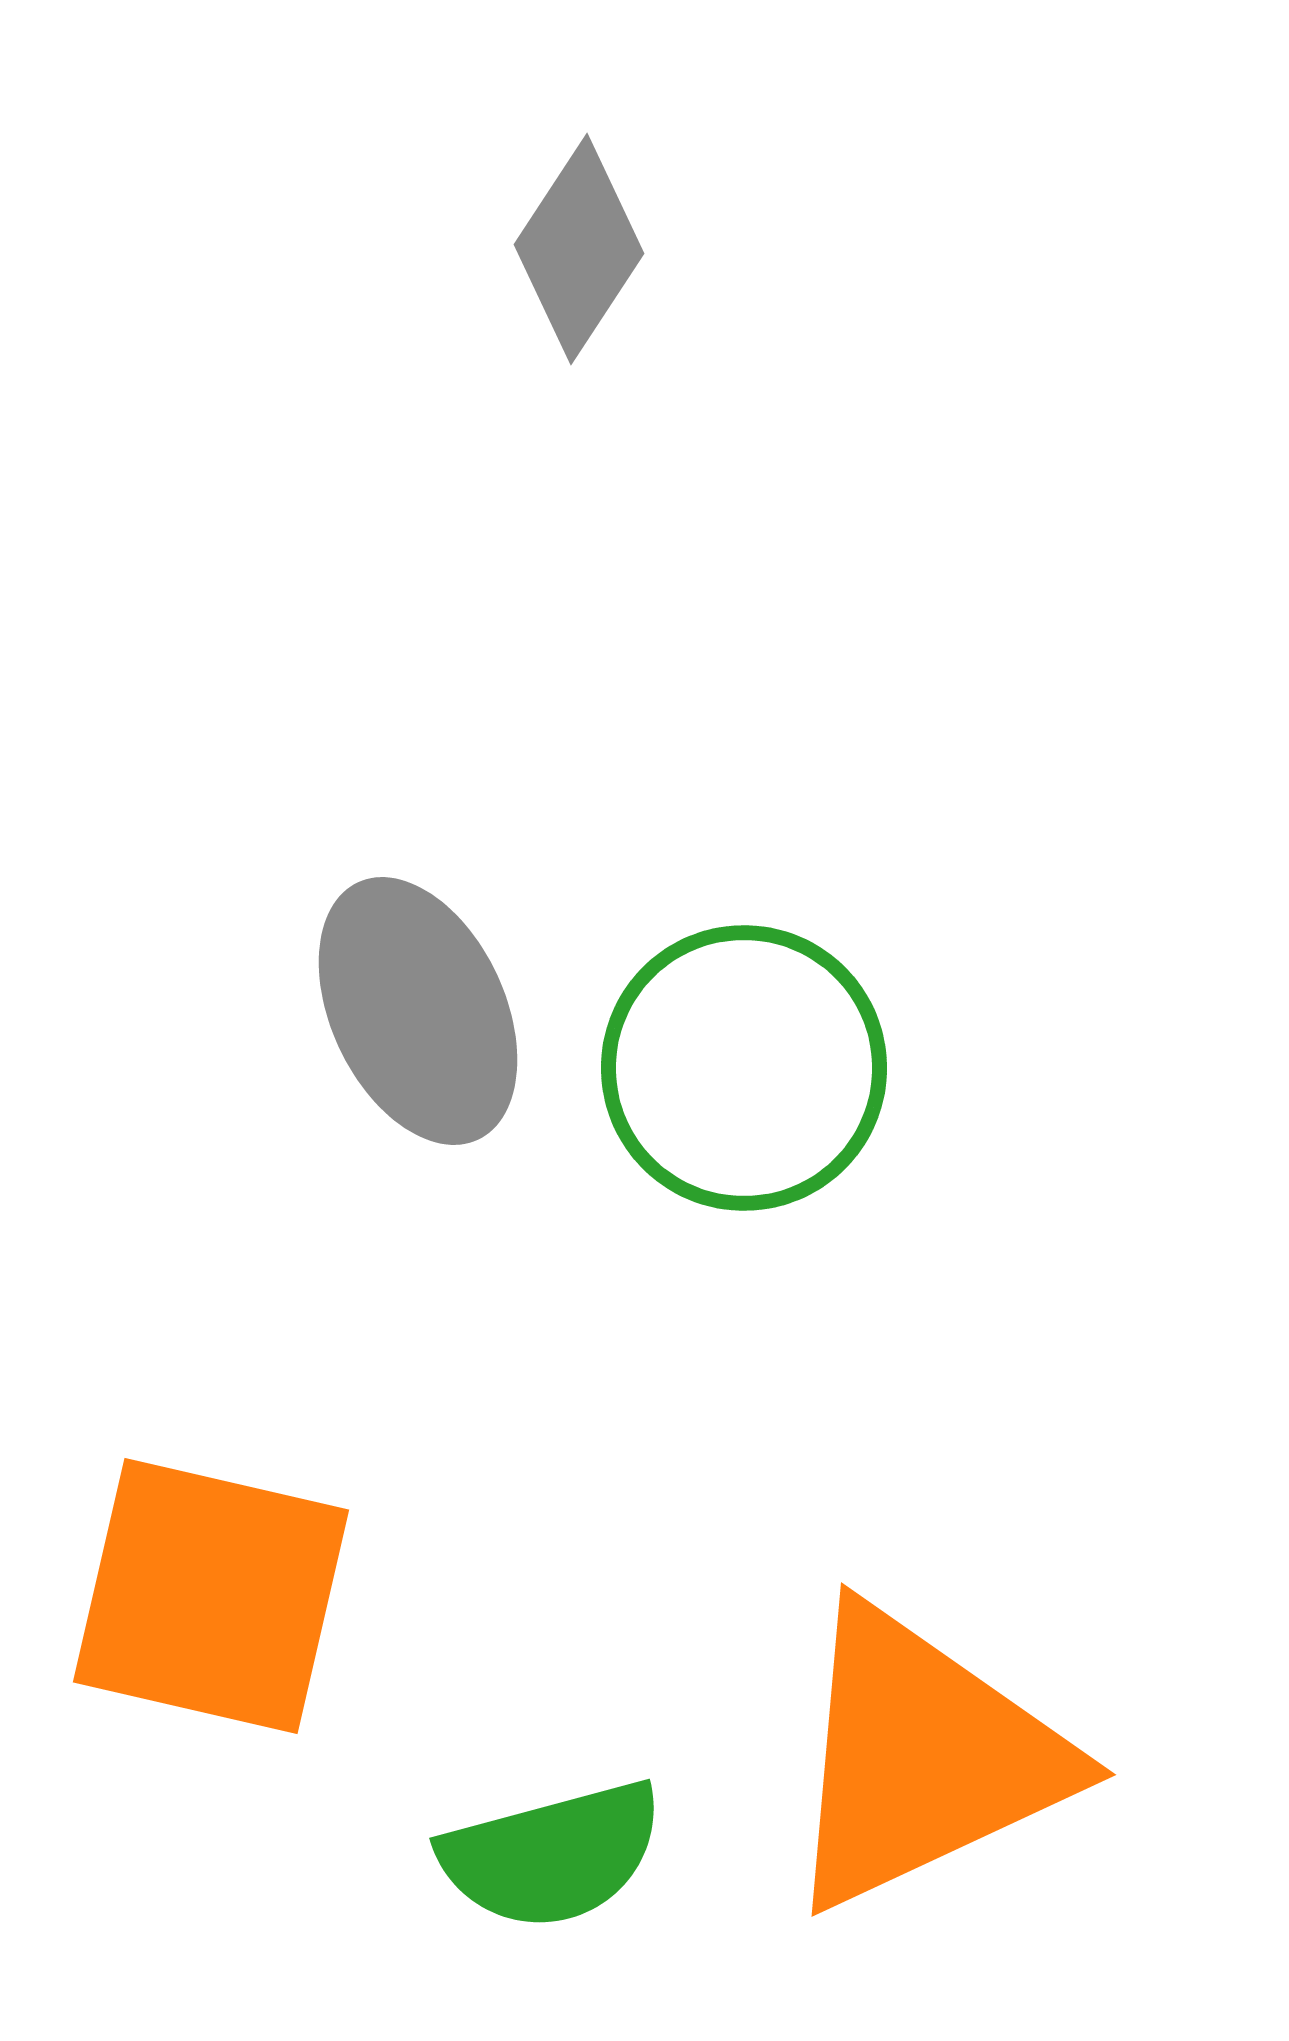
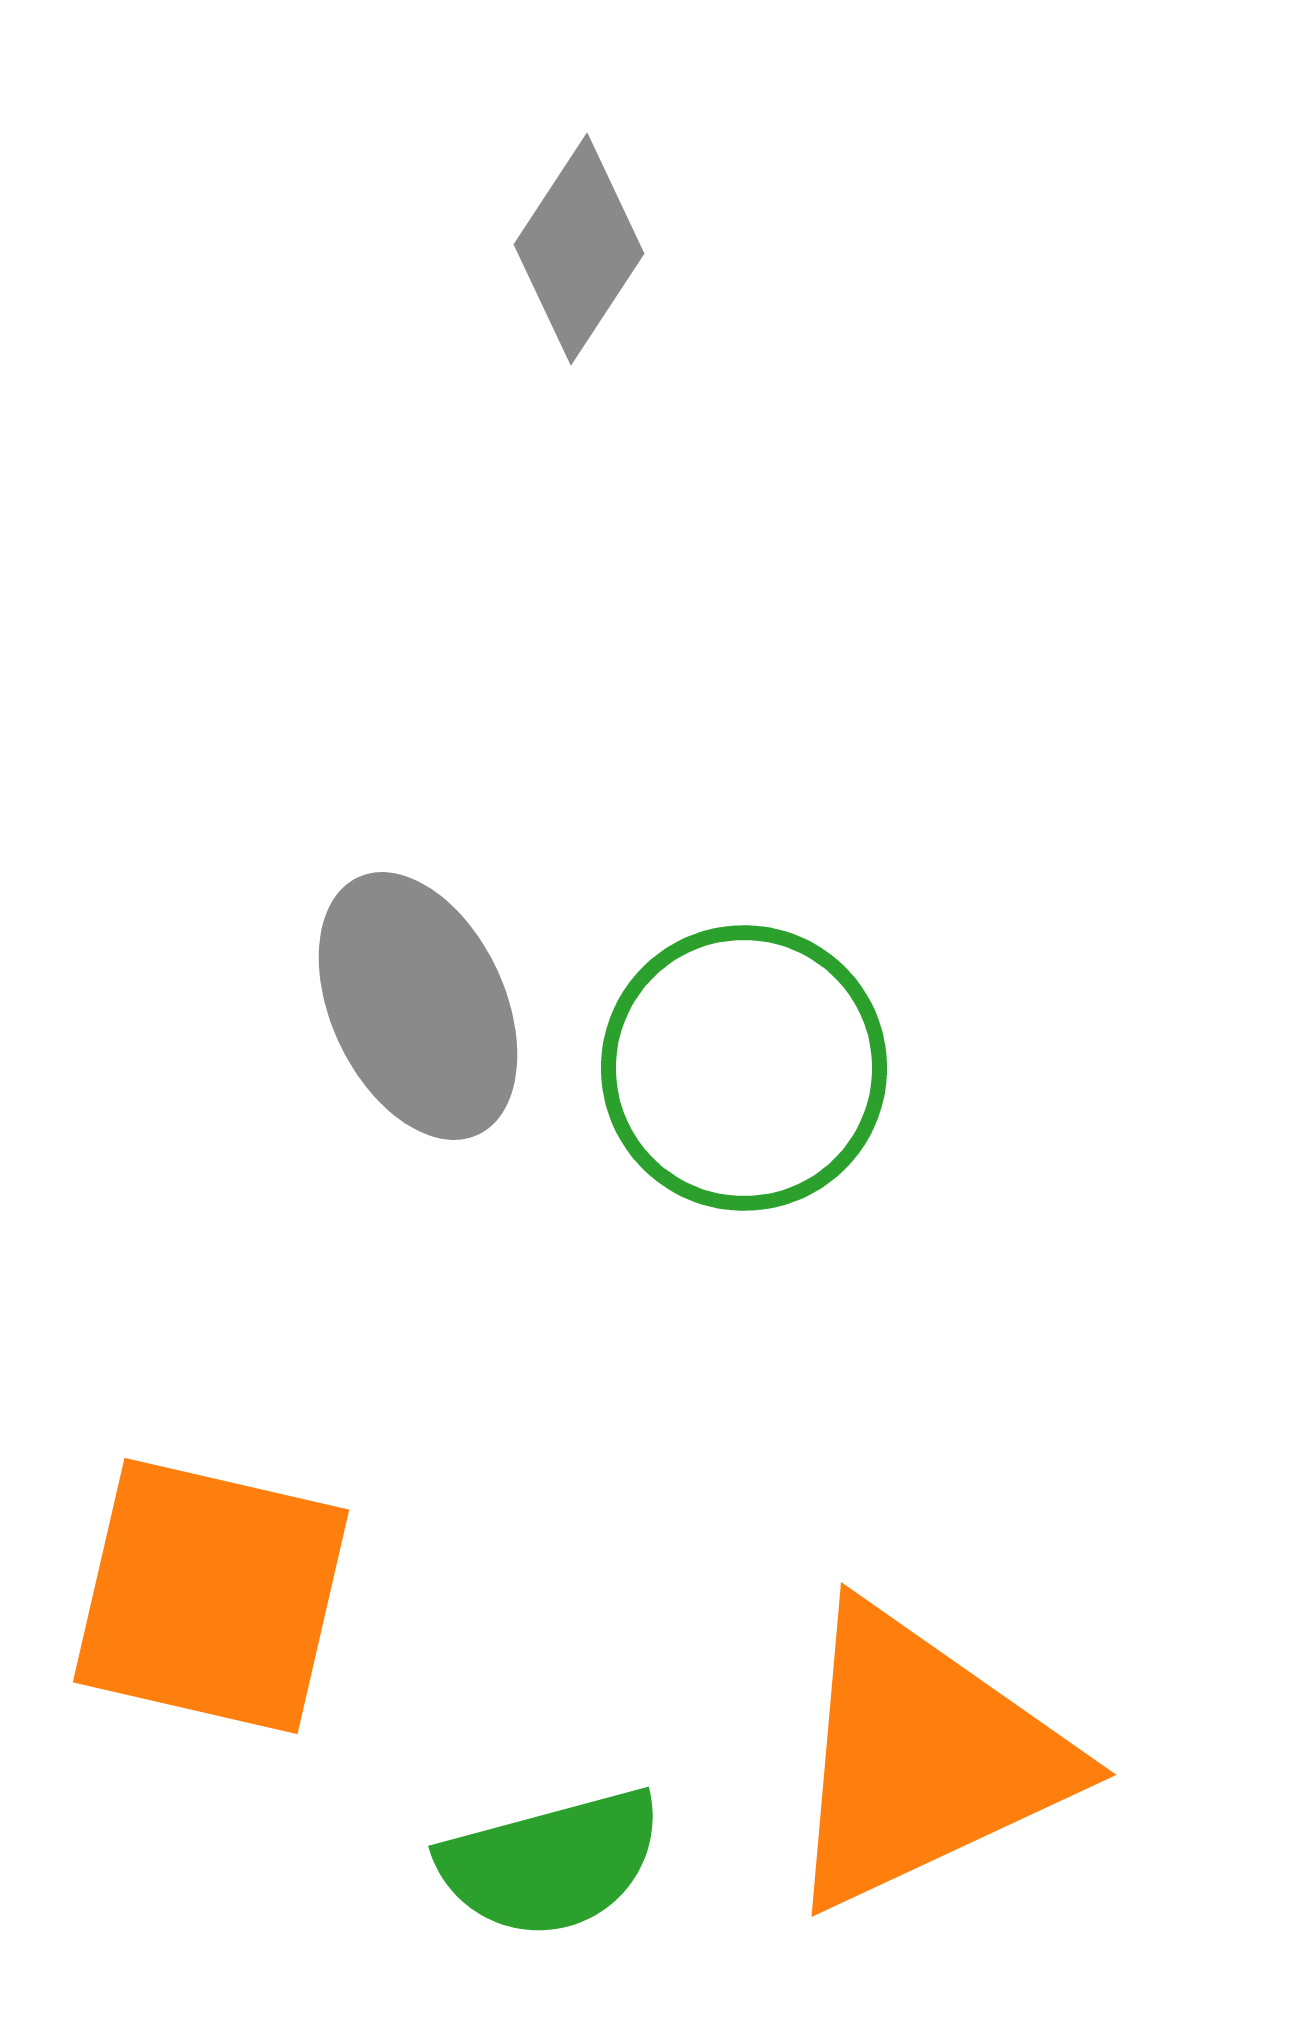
gray ellipse: moved 5 px up
green semicircle: moved 1 px left, 8 px down
